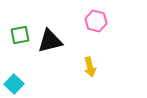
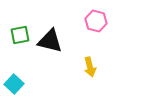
black triangle: rotated 28 degrees clockwise
